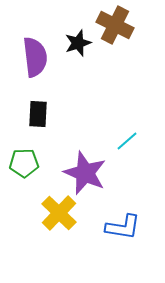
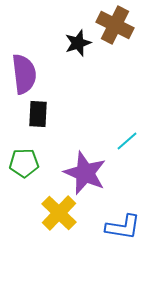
purple semicircle: moved 11 px left, 17 px down
